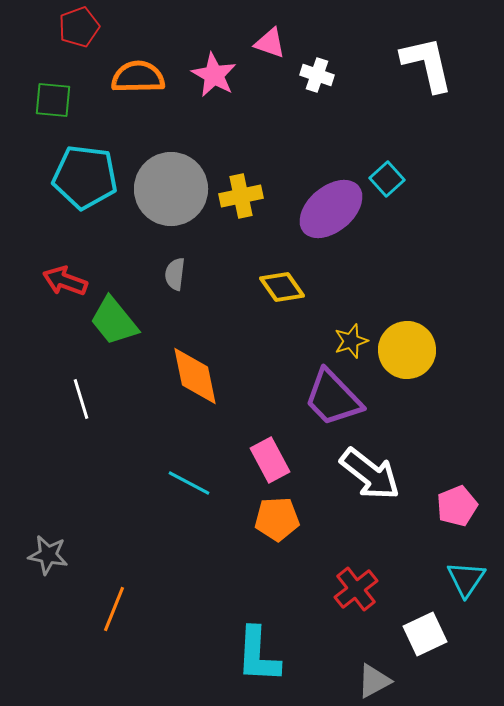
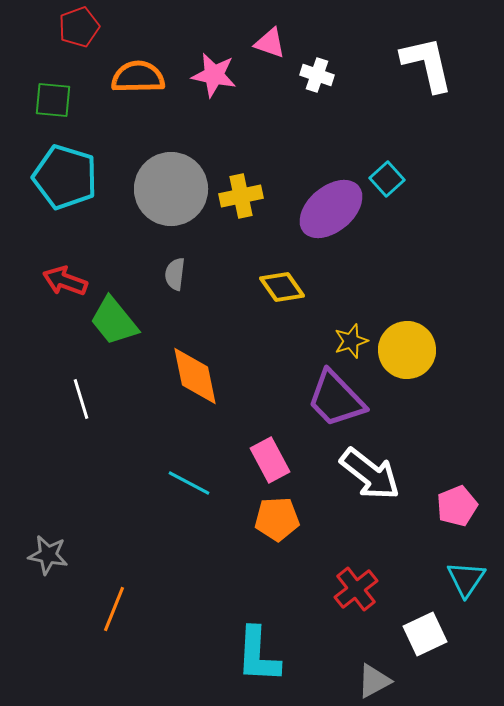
pink star: rotated 18 degrees counterclockwise
cyan pentagon: moved 20 px left; rotated 10 degrees clockwise
purple trapezoid: moved 3 px right, 1 px down
